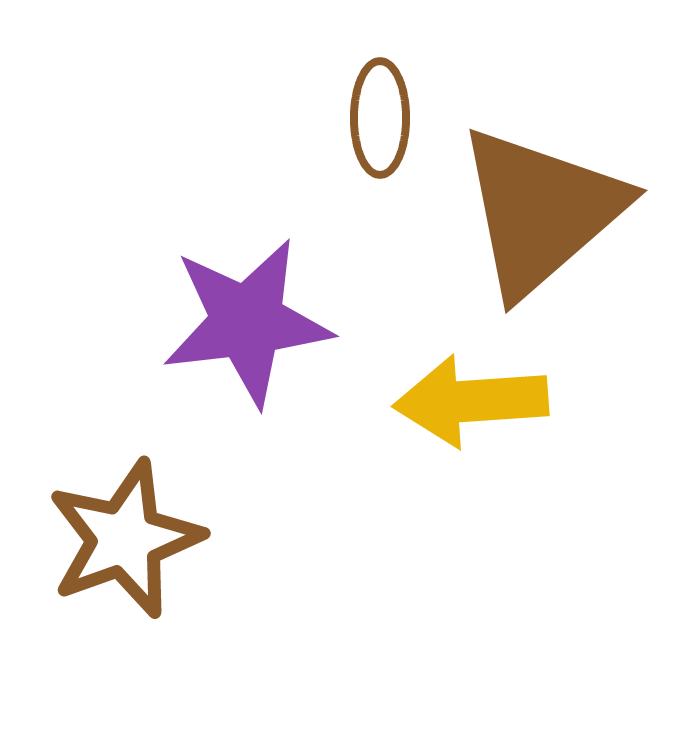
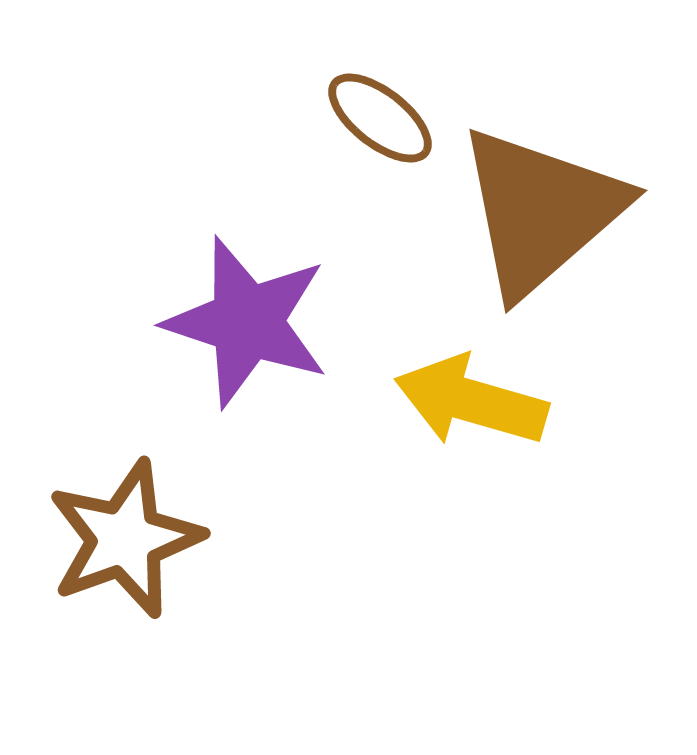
brown ellipse: rotated 52 degrees counterclockwise
purple star: rotated 25 degrees clockwise
yellow arrow: rotated 20 degrees clockwise
